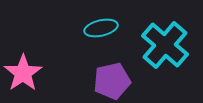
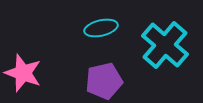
pink star: rotated 18 degrees counterclockwise
purple pentagon: moved 8 px left
